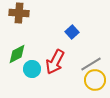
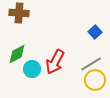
blue square: moved 23 px right
